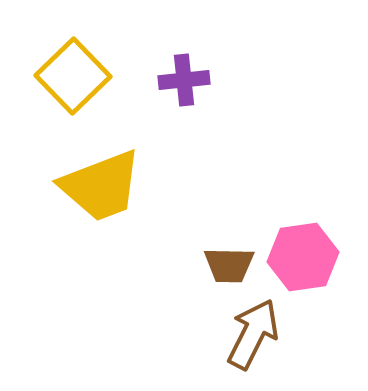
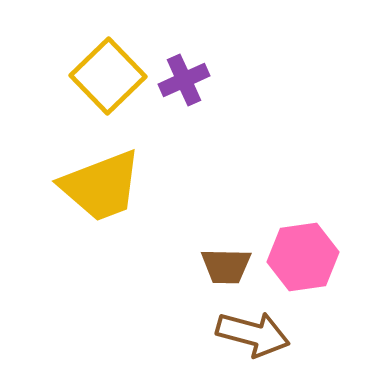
yellow square: moved 35 px right
purple cross: rotated 18 degrees counterclockwise
brown trapezoid: moved 3 px left, 1 px down
brown arrow: rotated 78 degrees clockwise
